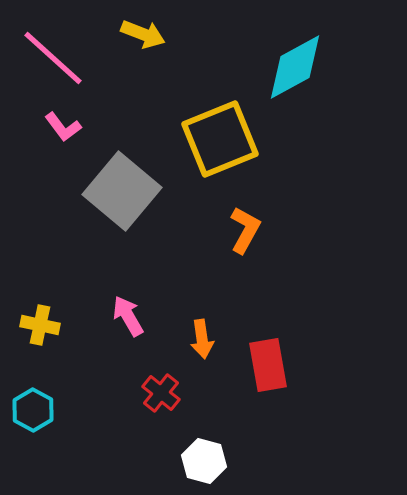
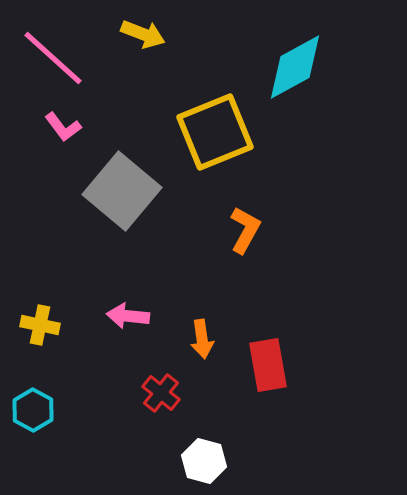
yellow square: moved 5 px left, 7 px up
pink arrow: rotated 54 degrees counterclockwise
